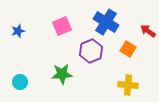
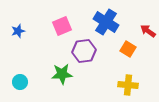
purple hexagon: moved 7 px left; rotated 15 degrees clockwise
